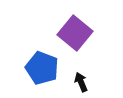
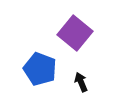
blue pentagon: moved 2 px left, 1 px down
